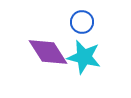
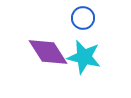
blue circle: moved 1 px right, 4 px up
